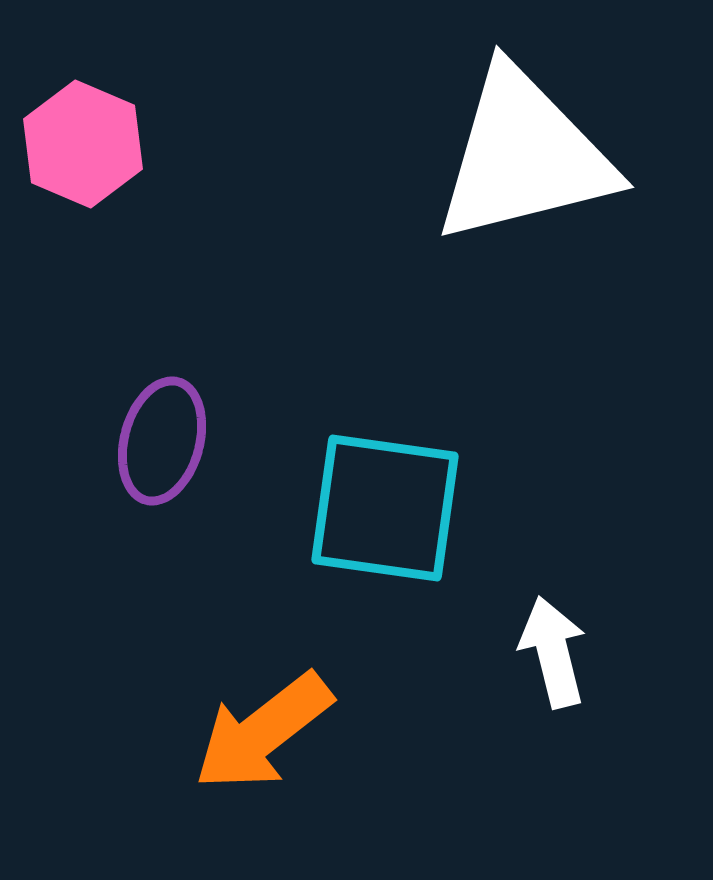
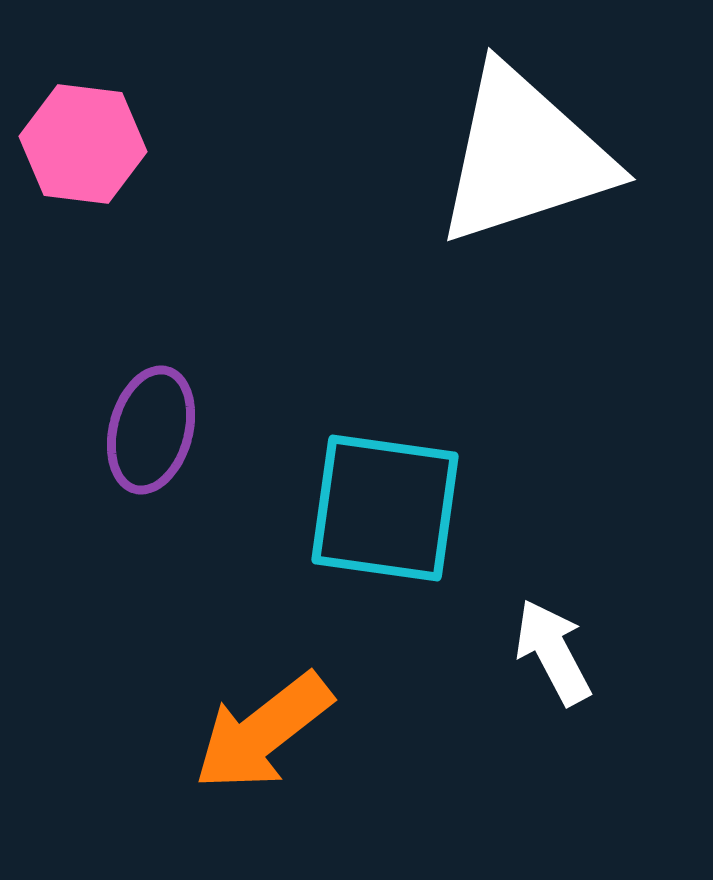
pink hexagon: rotated 16 degrees counterclockwise
white triangle: rotated 4 degrees counterclockwise
purple ellipse: moved 11 px left, 11 px up
white arrow: rotated 14 degrees counterclockwise
